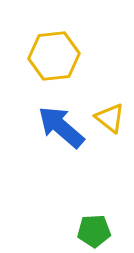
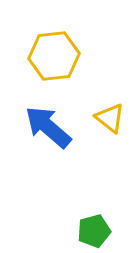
blue arrow: moved 13 px left
green pentagon: rotated 12 degrees counterclockwise
